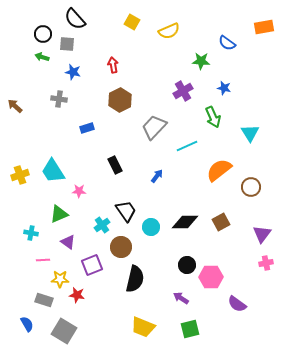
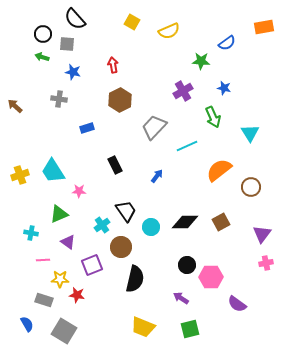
blue semicircle at (227, 43): rotated 72 degrees counterclockwise
